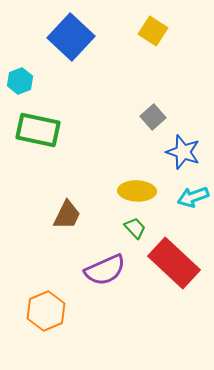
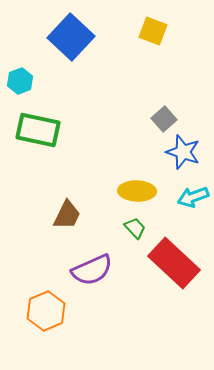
yellow square: rotated 12 degrees counterclockwise
gray square: moved 11 px right, 2 px down
purple semicircle: moved 13 px left
